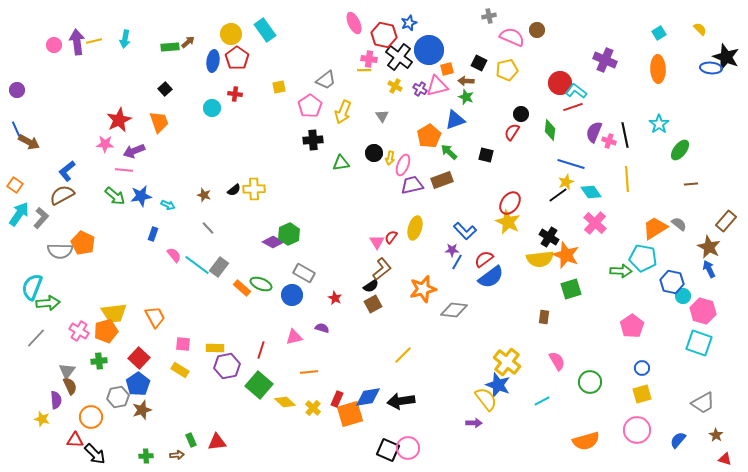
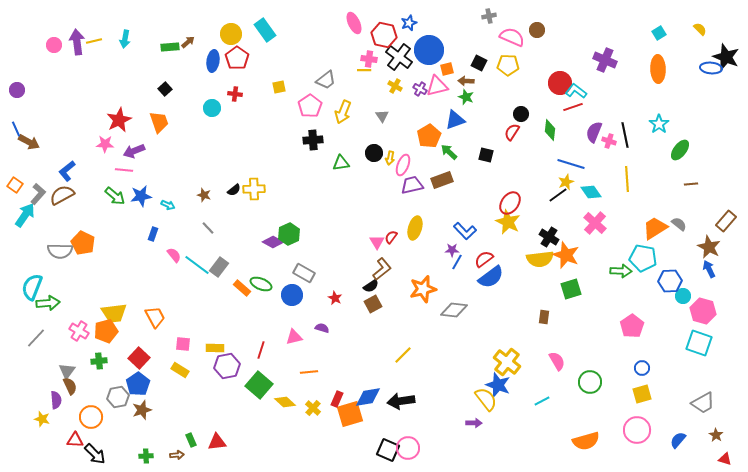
yellow pentagon at (507, 70): moved 1 px right, 5 px up; rotated 15 degrees clockwise
cyan arrow at (19, 214): moved 6 px right, 1 px down
gray L-shape at (41, 218): moved 3 px left, 24 px up
blue hexagon at (672, 282): moved 2 px left, 1 px up; rotated 15 degrees counterclockwise
